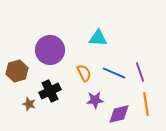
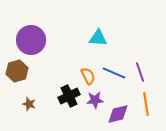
purple circle: moved 19 px left, 10 px up
orange semicircle: moved 4 px right, 3 px down
black cross: moved 19 px right, 5 px down
purple diamond: moved 1 px left
